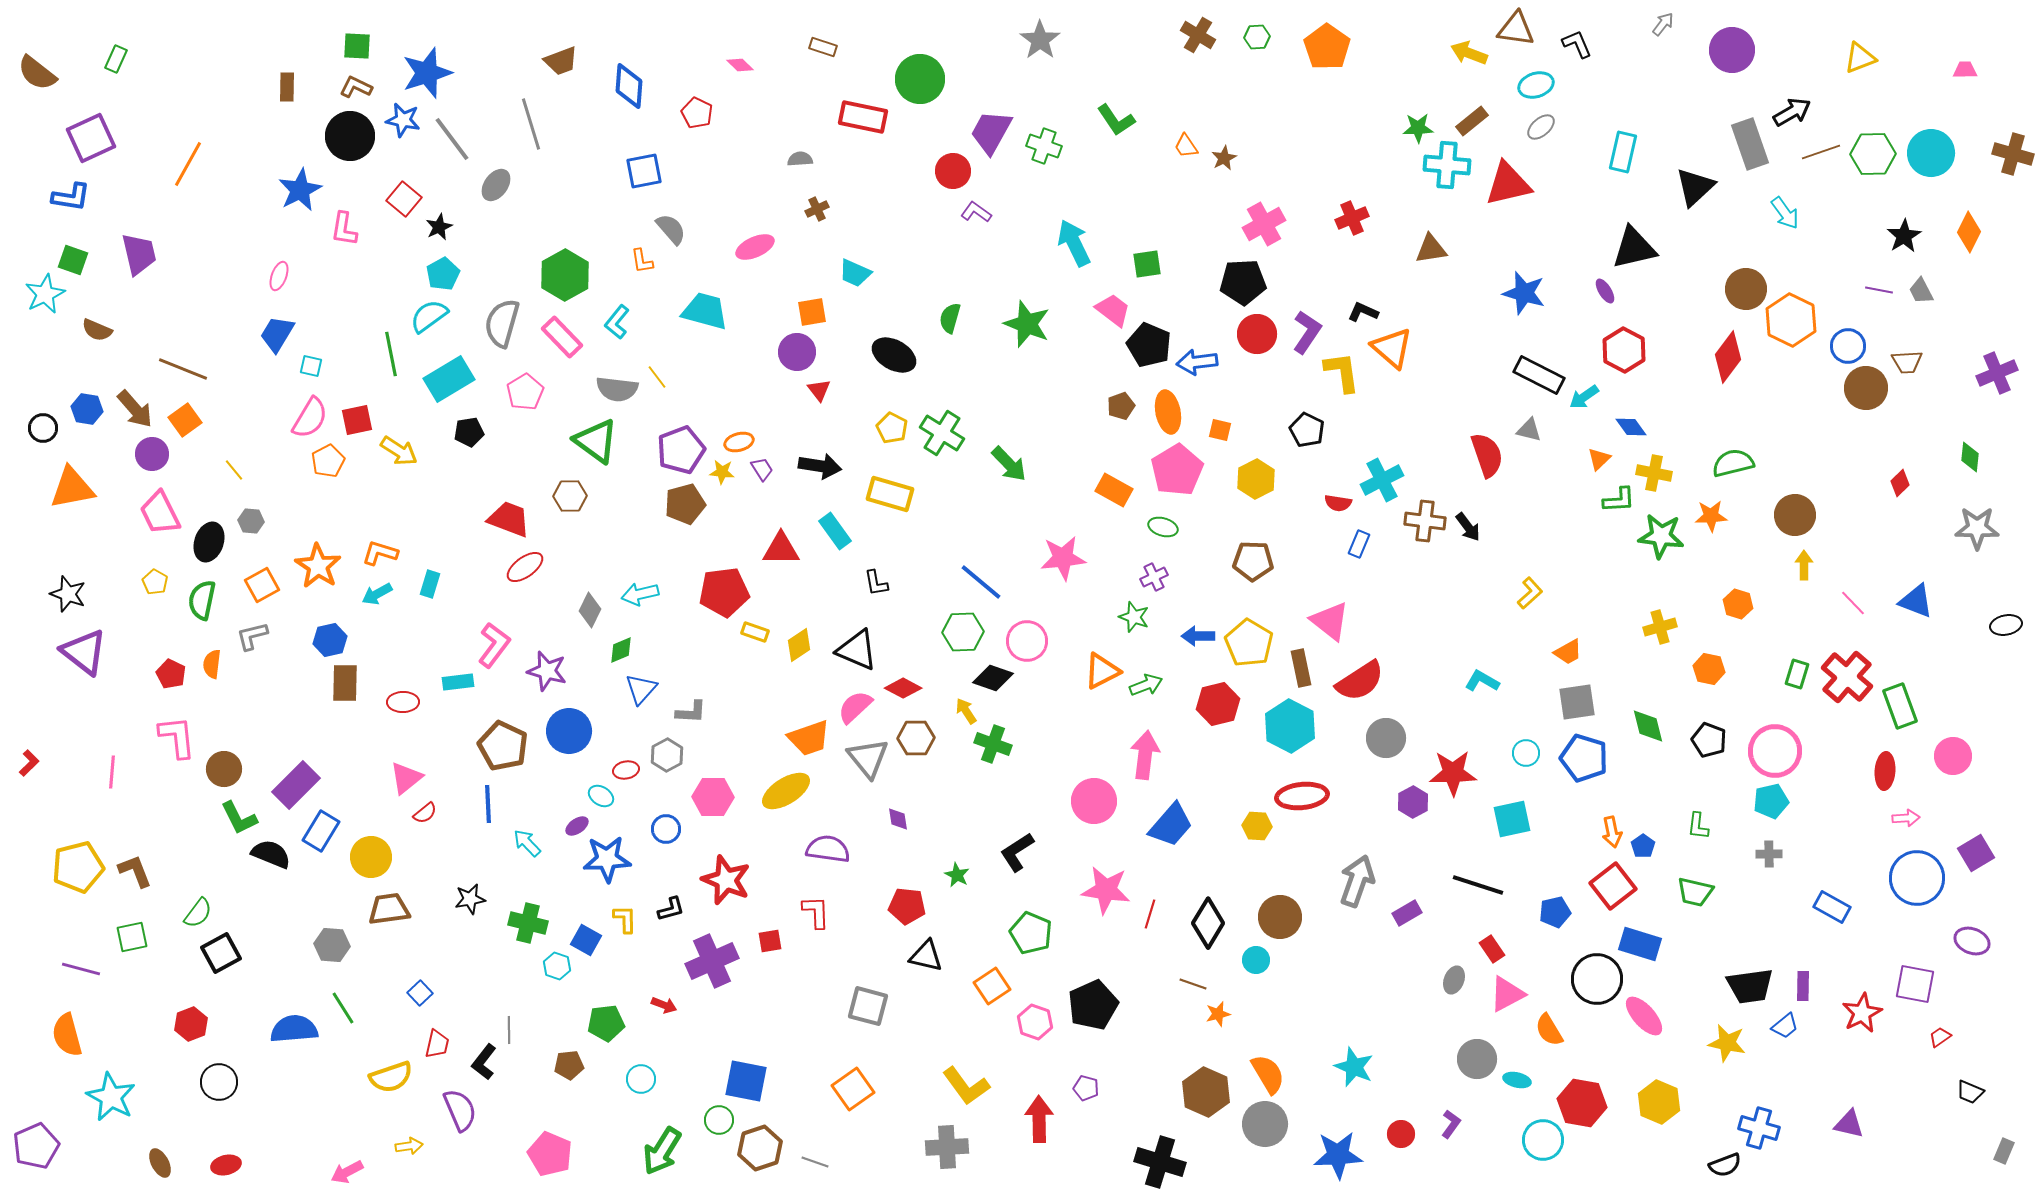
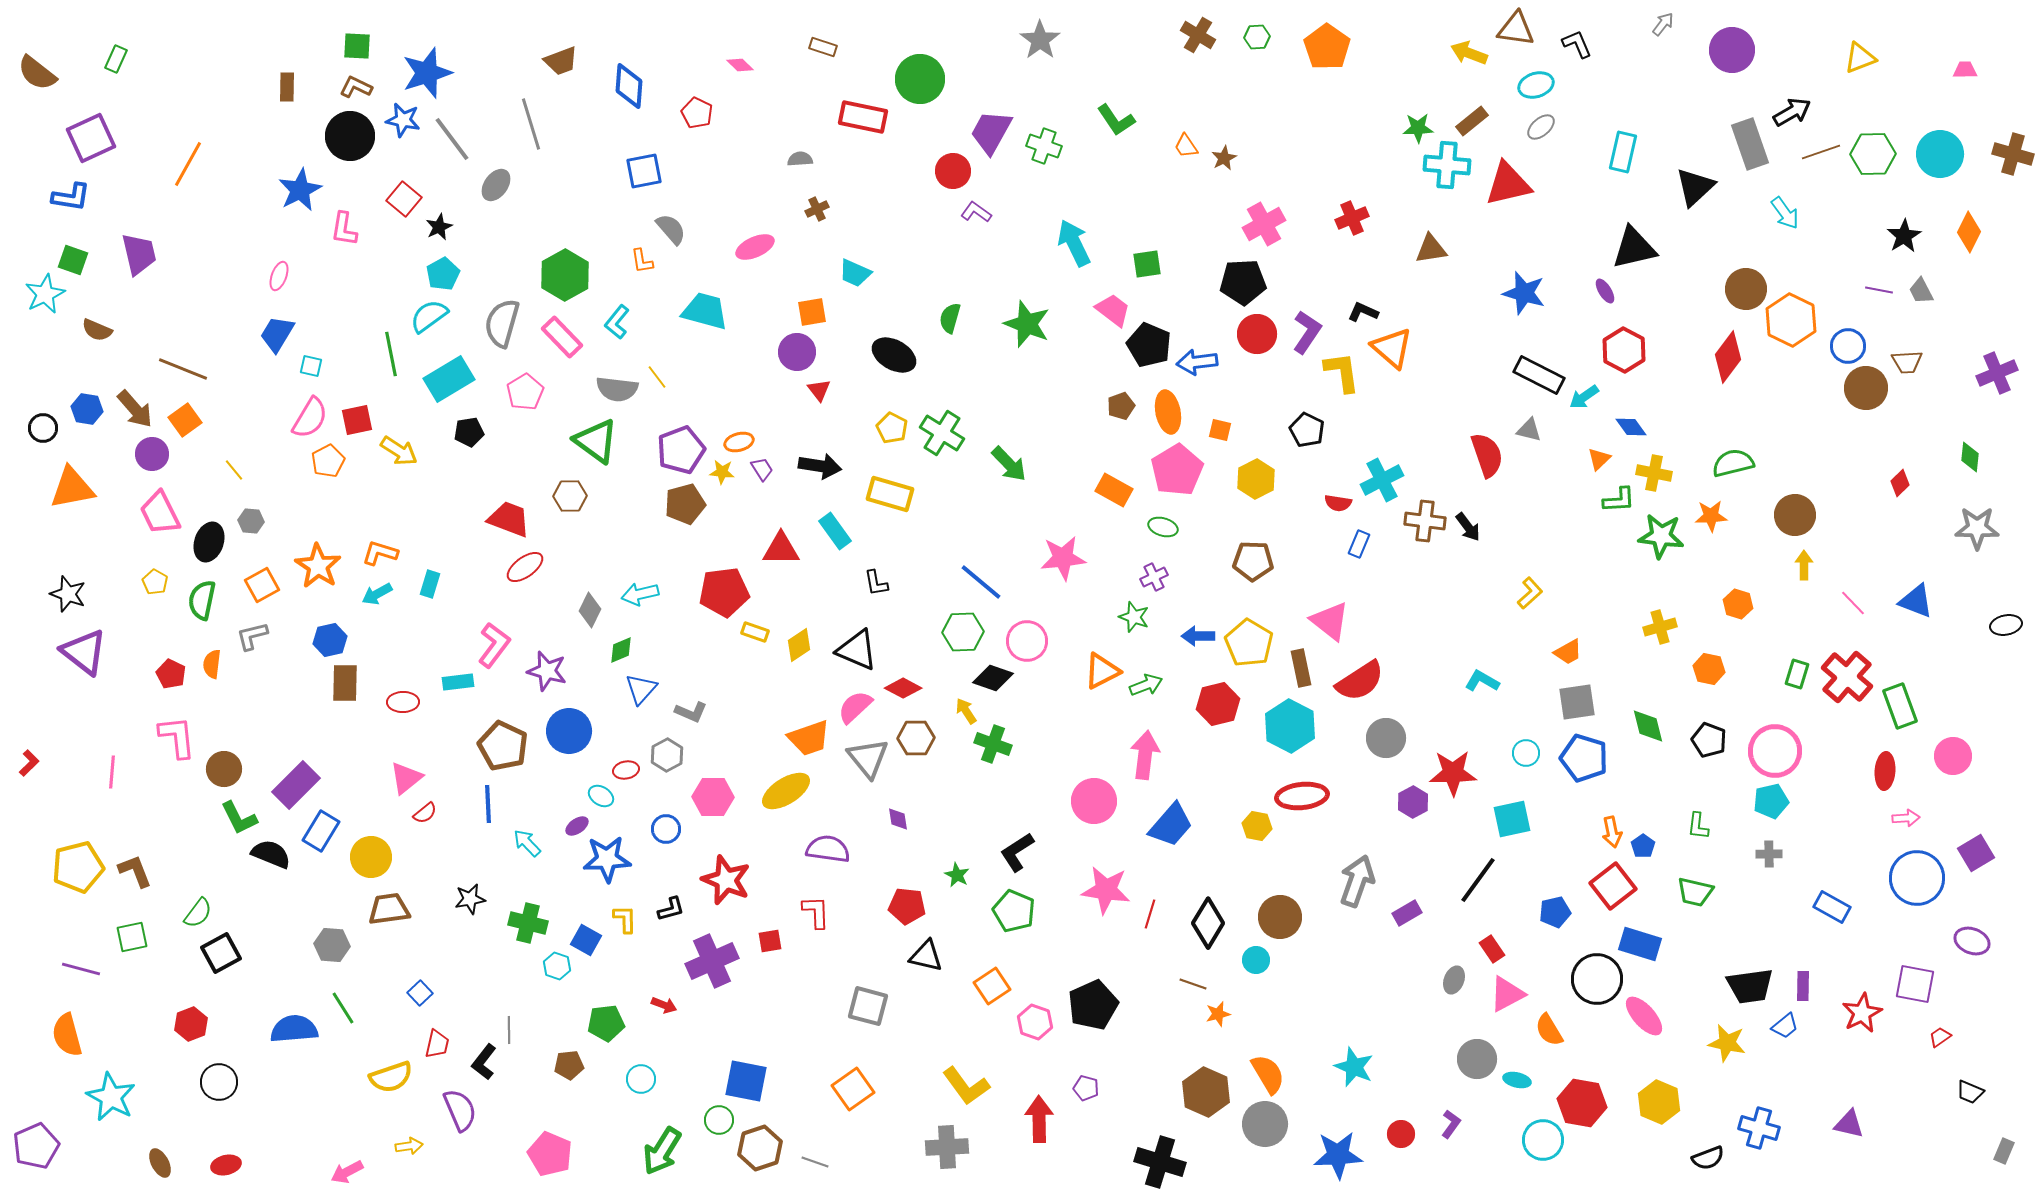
cyan circle at (1931, 153): moved 9 px right, 1 px down
gray L-shape at (691, 712): rotated 20 degrees clockwise
yellow hexagon at (1257, 826): rotated 8 degrees clockwise
black line at (1478, 885): moved 5 px up; rotated 72 degrees counterclockwise
green pentagon at (1031, 933): moved 17 px left, 22 px up
black semicircle at (1725, 1165): moved 17 px left, 7 px up
